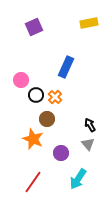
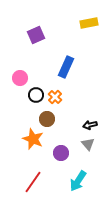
purple square: moved 2 px right, 8 px down
pink circle: moved 1 px left, 2 px up
black arrow: rotated 72 degrees counterclockwise
cyan arrow: moved 2 px down
